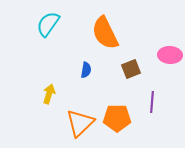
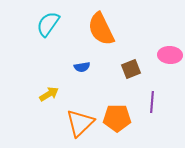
orange semicircle: moved 4 px left, 4 px up
blue semicircle: moved 4 px left, 3 px up; rotated 70 degrees clockwise
yellow arrow: rotated 42 degrees clockwise
